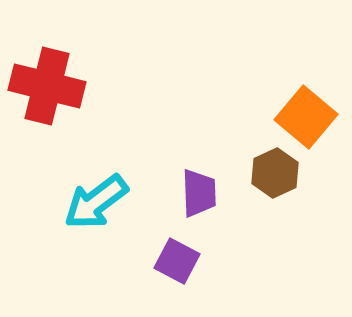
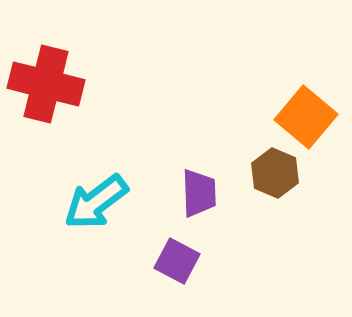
red cross: moved 1 px left, 2 px up
brown hexagon: rotated 12 degrees counterclockwise
